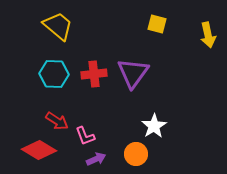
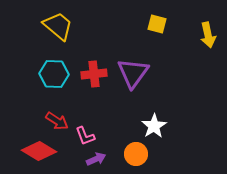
red diamond: moved 1 px down
